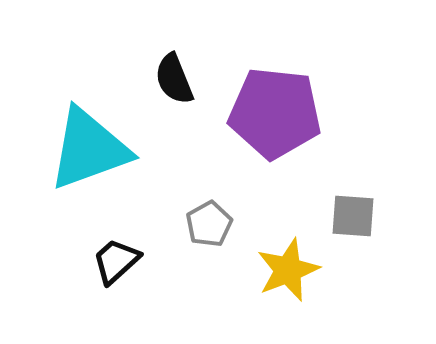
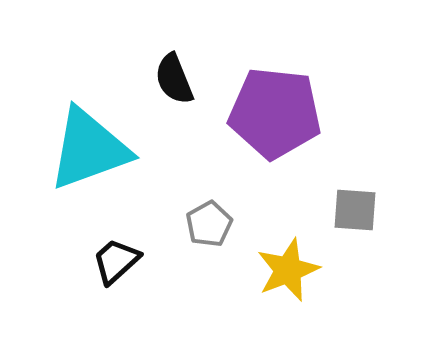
gray square: moved 2 px right, 6 px up
